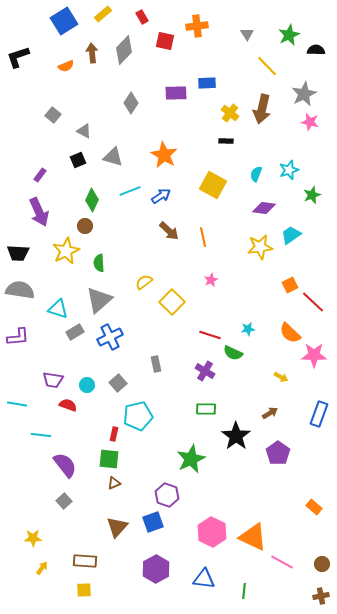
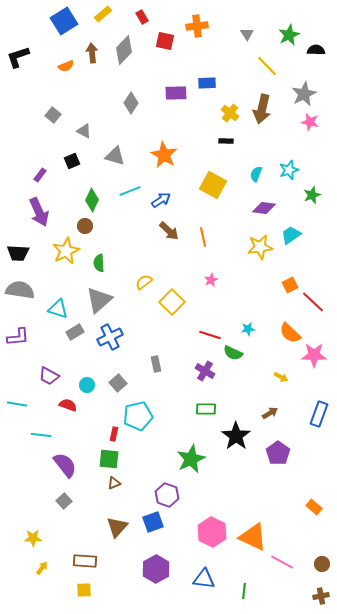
gray triangle at (113, 157): moved 2 px right, 1 px up
black square at (78, 160): moved 6 px left, 1 px down
blue arrow at (161, 196): moved 4 px down
purple trapezoid at (53, 380): moved 4 px left, 4 px up; rotated 20 degrees clockwise
